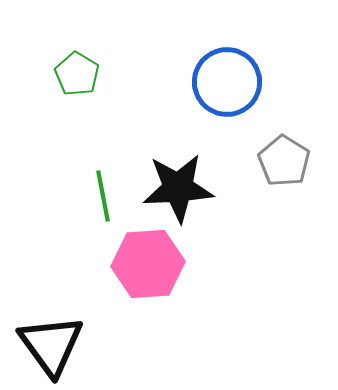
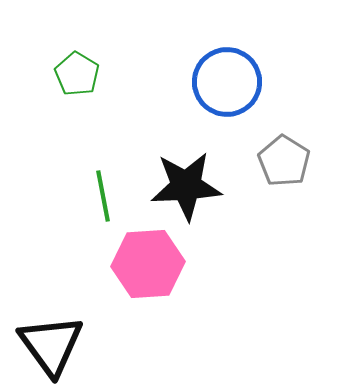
black star: moved 8 px right, 2 px up
